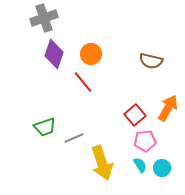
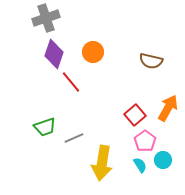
gray cross: moved 2 px right
orange circle: moved 2 px right, 2 px up
red line: moved 12 px left
pink pentagon: rotated 30 degrees counterclockwise
yellow arrow: rotated 28 degrees clockwise
cyan circle: moved 1 px right, 8 px up
